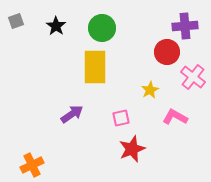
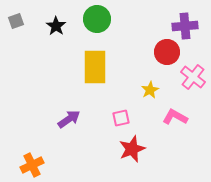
green circle: moved 5 px left, 9 px up
purple arrow: moved 3 px left, 5 px down
